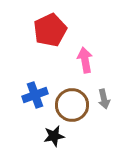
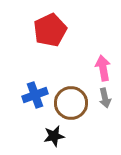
pink arrow: moved 18 px right, 8 px down
gray arrow: moved 1 px right, 1 px up
brown circle: moved 1 px left, 2 px up
